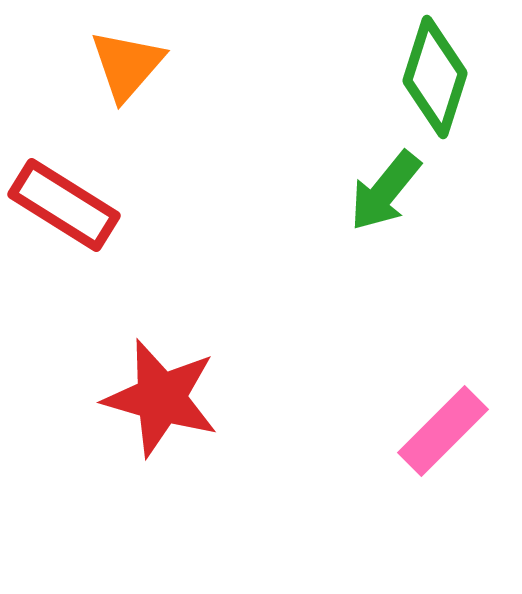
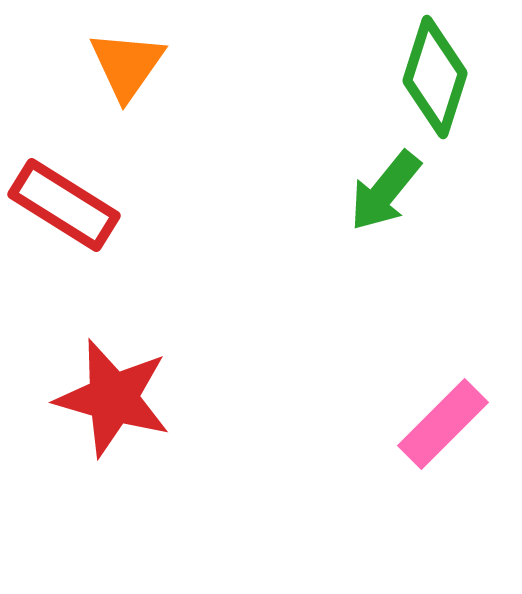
orange triangle: rotated 6 degrees counterclockwise
red star: moved 48 px left
pink rectangle: moved 7 px up
